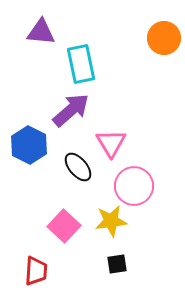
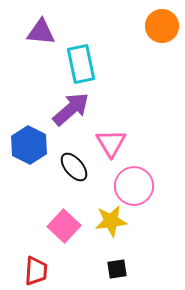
orange circle: moved 2 px left, 12 px up
purple arrow: moved 1 px up
black ellipse: moved 4 px left
black square: moved 5 px down
